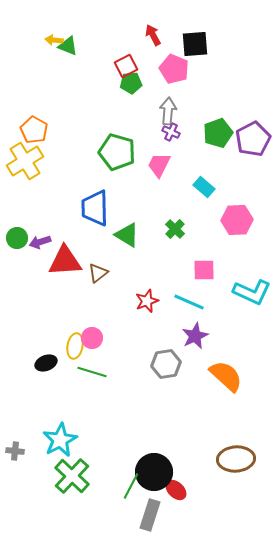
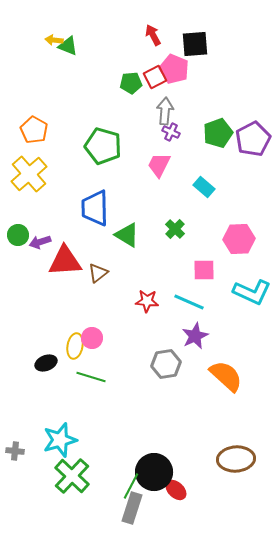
red square at (126, 66): moved 29 px right, 11 px down
gray arrow at (168, 111): moved 3 px left
green pentagon at (117, 152): moved 14 px left, 6 px up
yellow cross at (25, 161): moved 4 px right, 13 px down; rotated 9 degrees counterclockwise
pink hexagon at (237, 220): moved 2 px right, 19 px down
green circle at (17, 238): moved 1 px right, 3 px up
red star at (147, 301): rotated 25 degrees clockwise
green line at (92, 372): moved 1 px left, 5 px down
cyan star at (60, 440): rotated 12 degrees clockwise
gray rectangle at (150, 515): moved 18 px left, 7 px up
